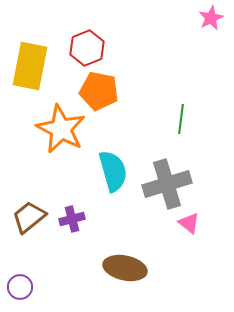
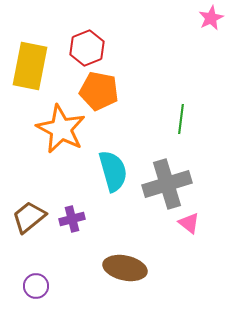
purple circle: moved 16 px right, 1 px up
